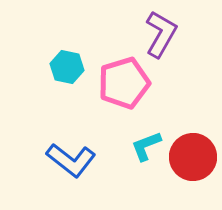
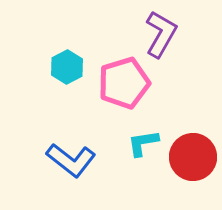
cyan hexagon: rotated 20 degrees clockwise
cyan L-shape: moved 3 px left, 3 px up; rotated 12 degrees clockwise
